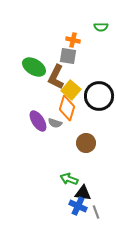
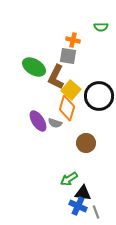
green arrow: rotated 54 degrees counterclockwise
